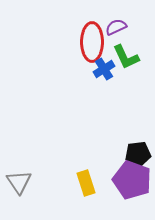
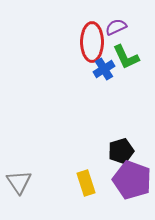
black pentagon: moved 17 px left, 3 px up; rotated 10 degrees counterclockwise
